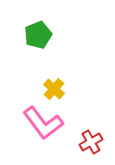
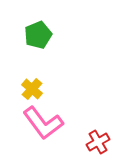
yellow cross: moved 22 px left
red cross: moved 7 px right
